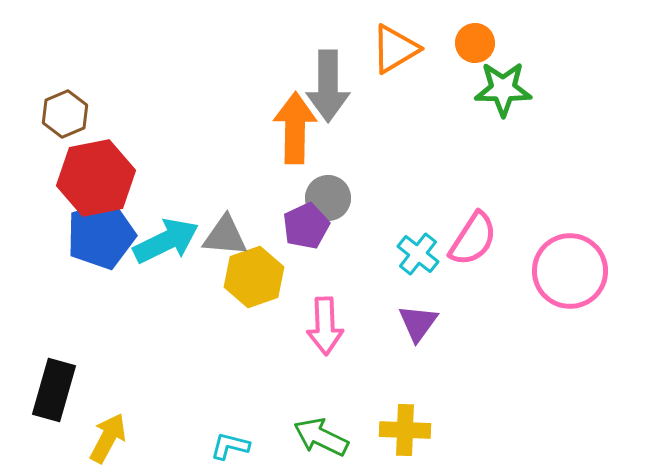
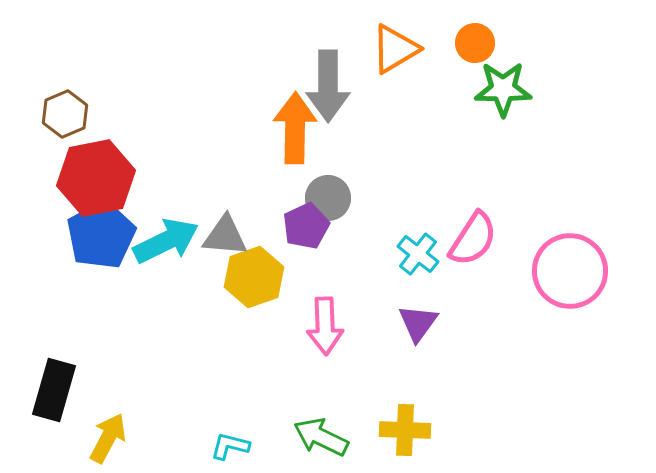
blue pentagon: rotated 12 degrees counterclockwise
